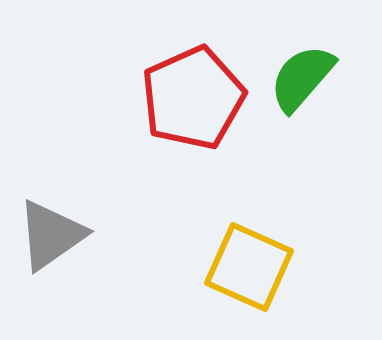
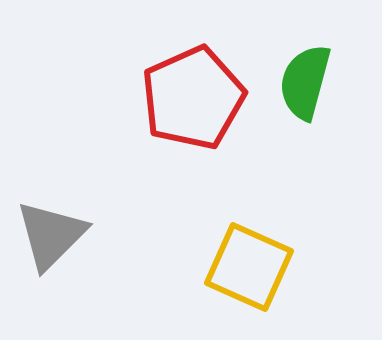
green semicircle: moved 3 px right, 4 px down; rotated 26 degrees counterclockwise
gray triangle: rotated 10 degrees counterclockwise
